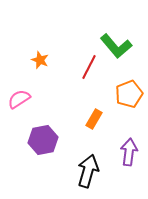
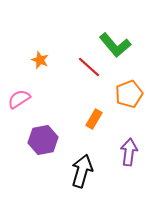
green L-shape: moved 1 px left, 1 px up
red line: rotated 75 degrees counterclockwise
black arrow: moved 6 px left
